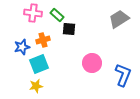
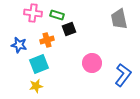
green rectangle: rotated 24 degrees counterclockwise
gray trapezoid: rotated 70 degrees counterclockwise
black square: rotated 24 degrees counterclockwise
orange cross: moved 4 px right
blue star: moved 3 px left, 2 px up; rotated 28 degrees clockwise
blue L-shape: rotated 15 degrees clockwise
